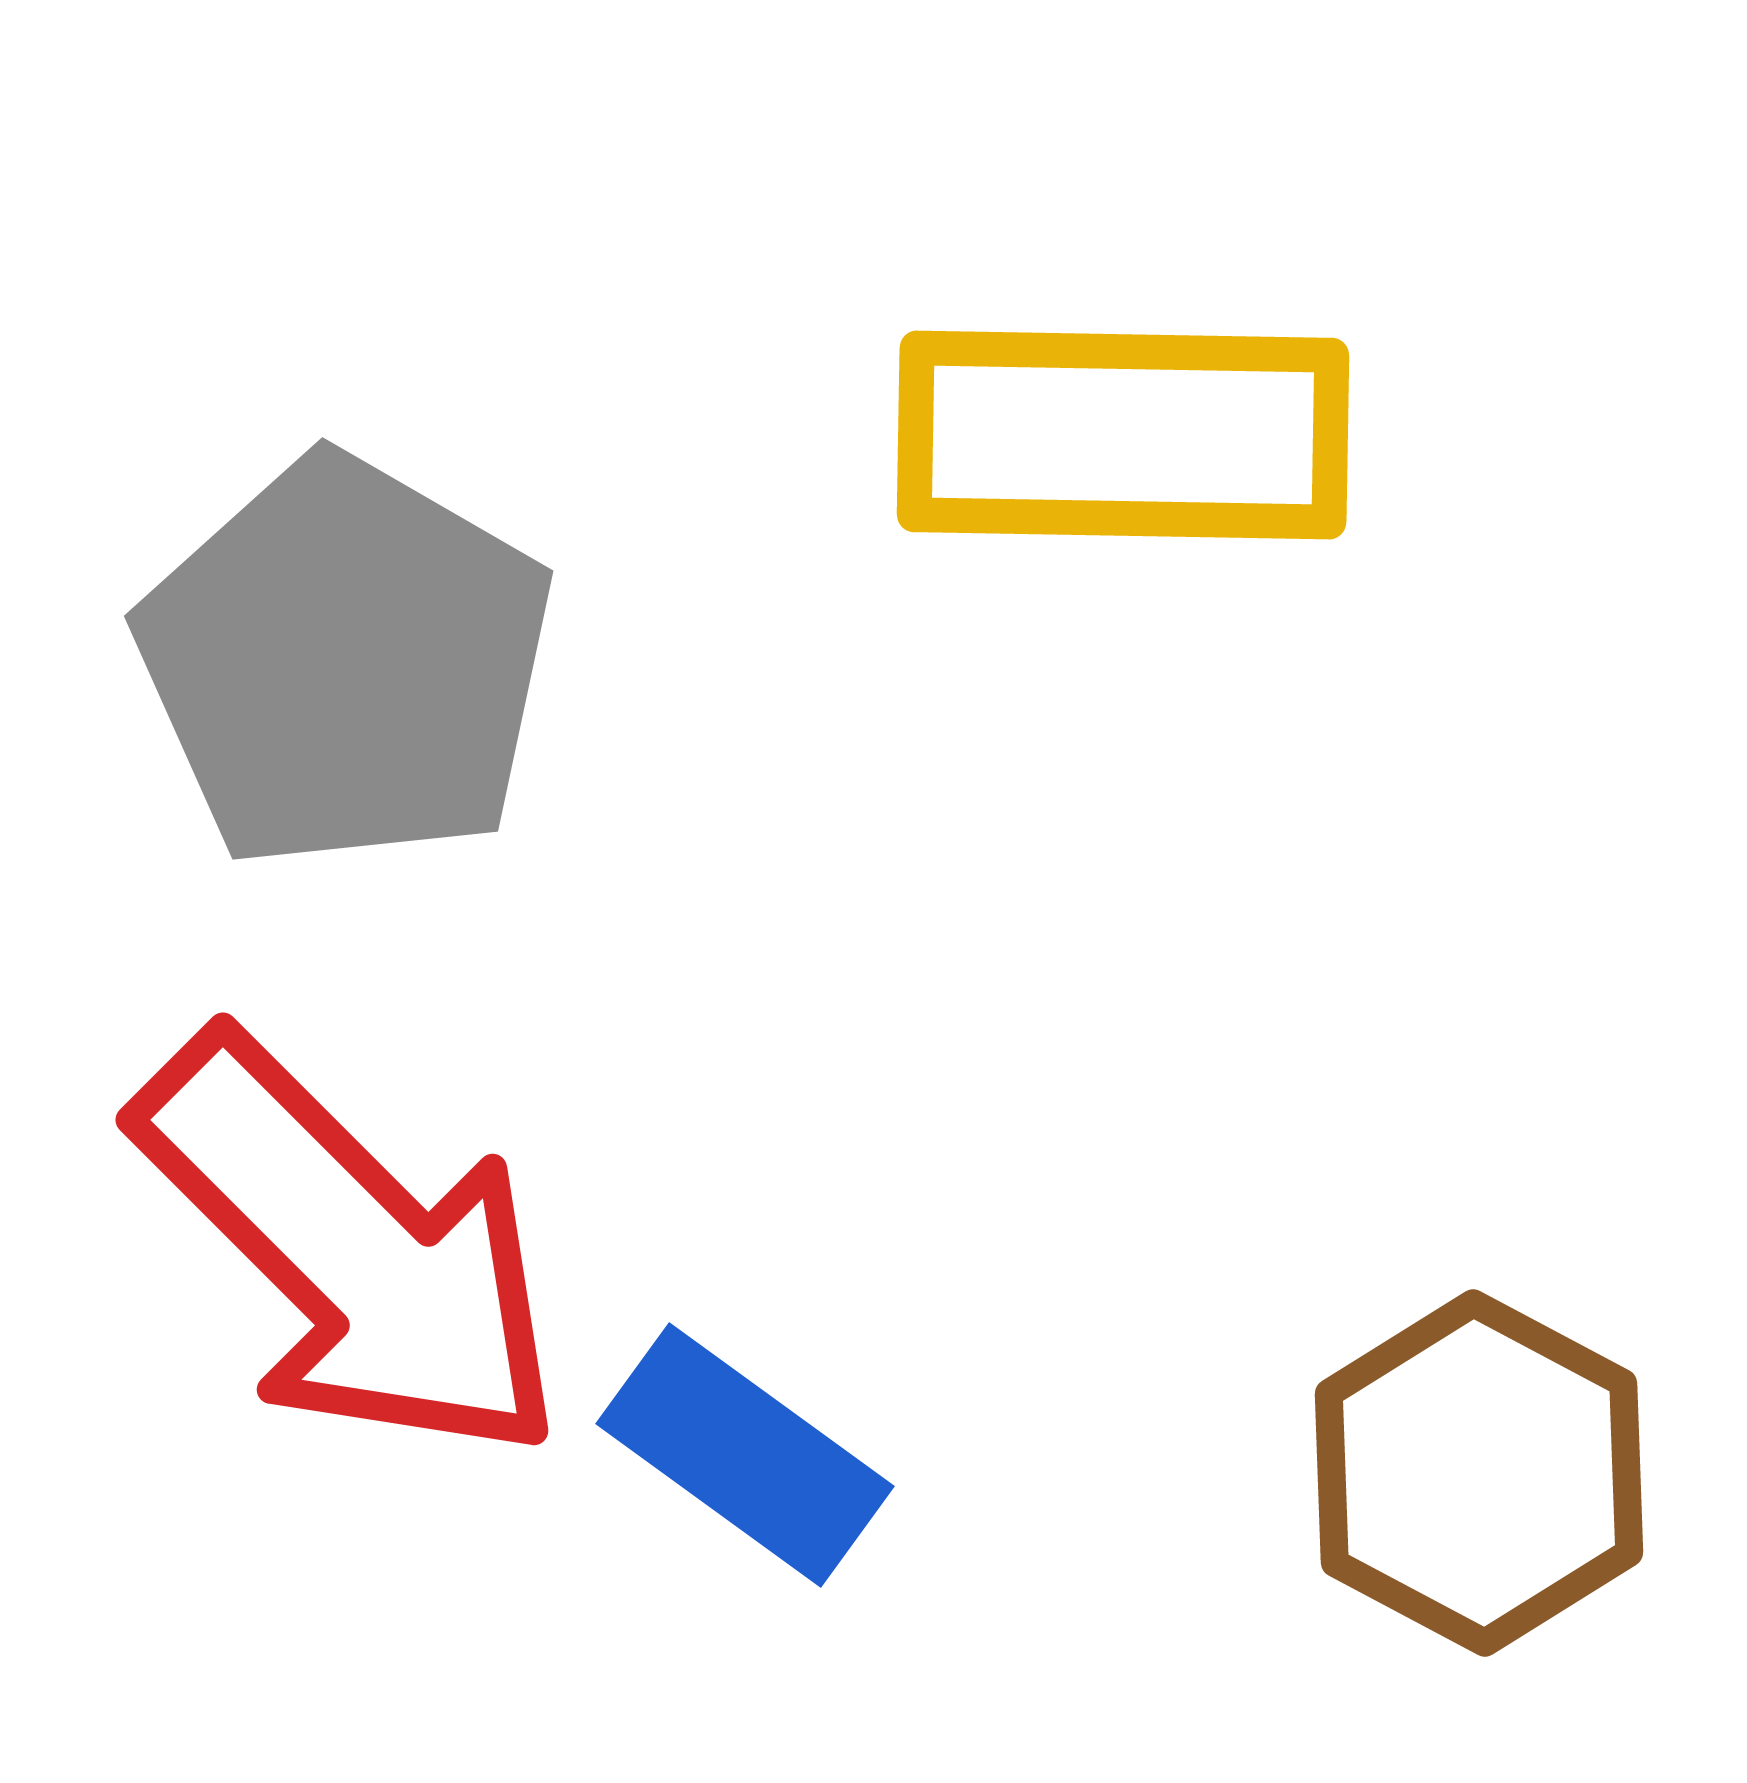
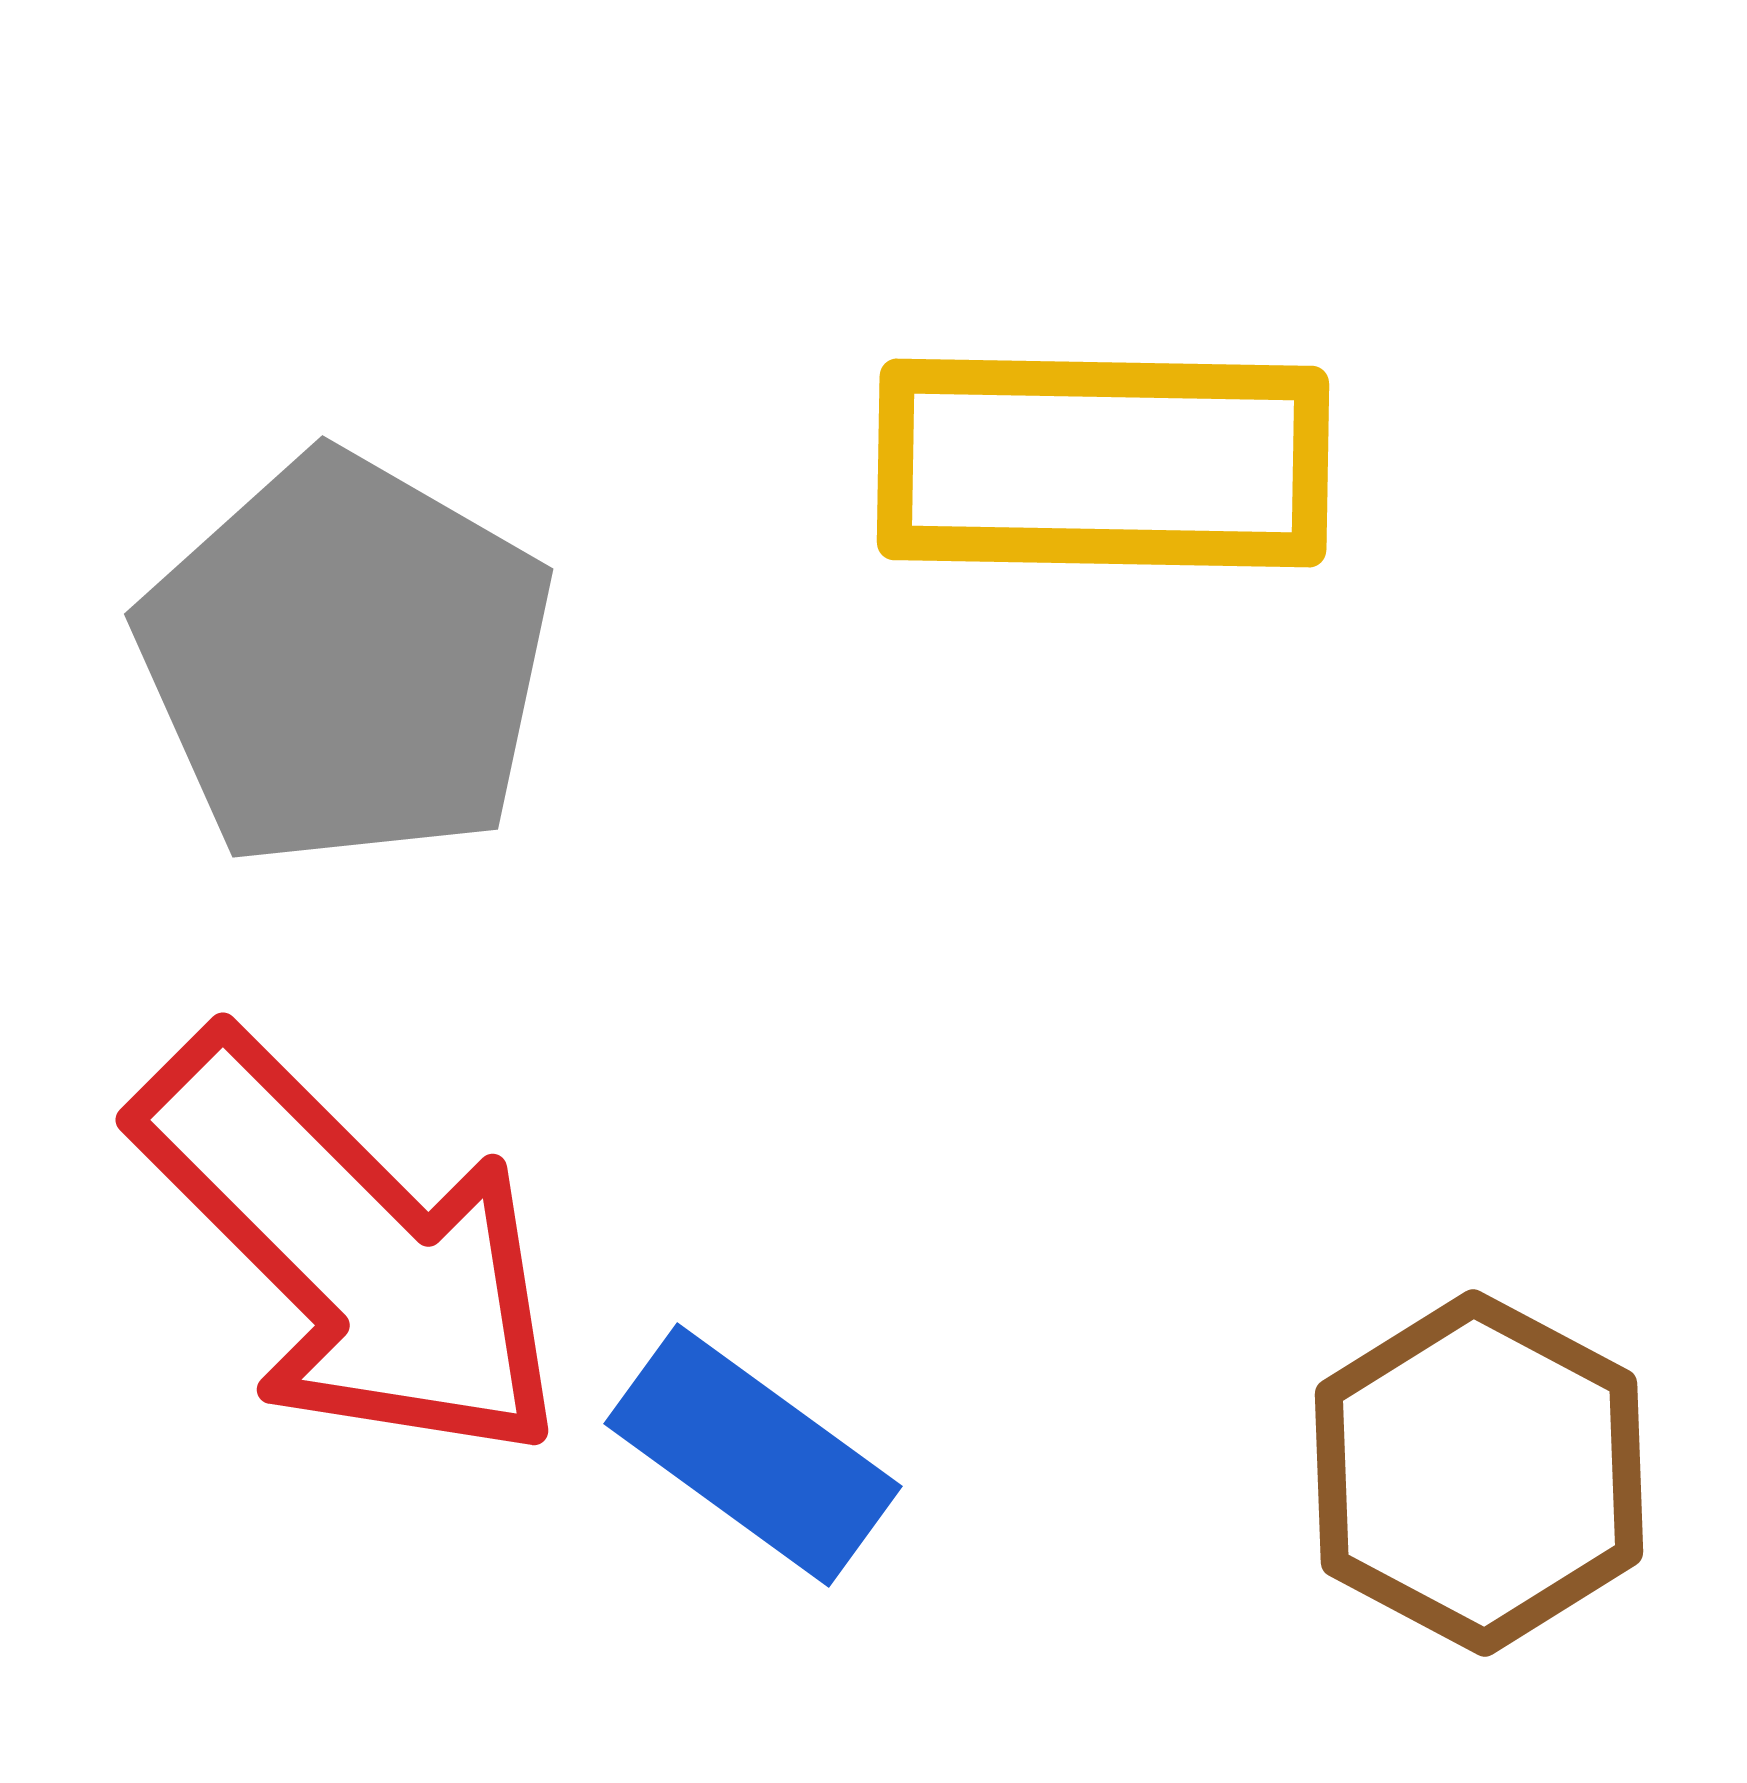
yellow rectangle: moved 20 px left, 28 px down
gray pentagon: moved 2 px up
blue rectangle: moved 8 px right
